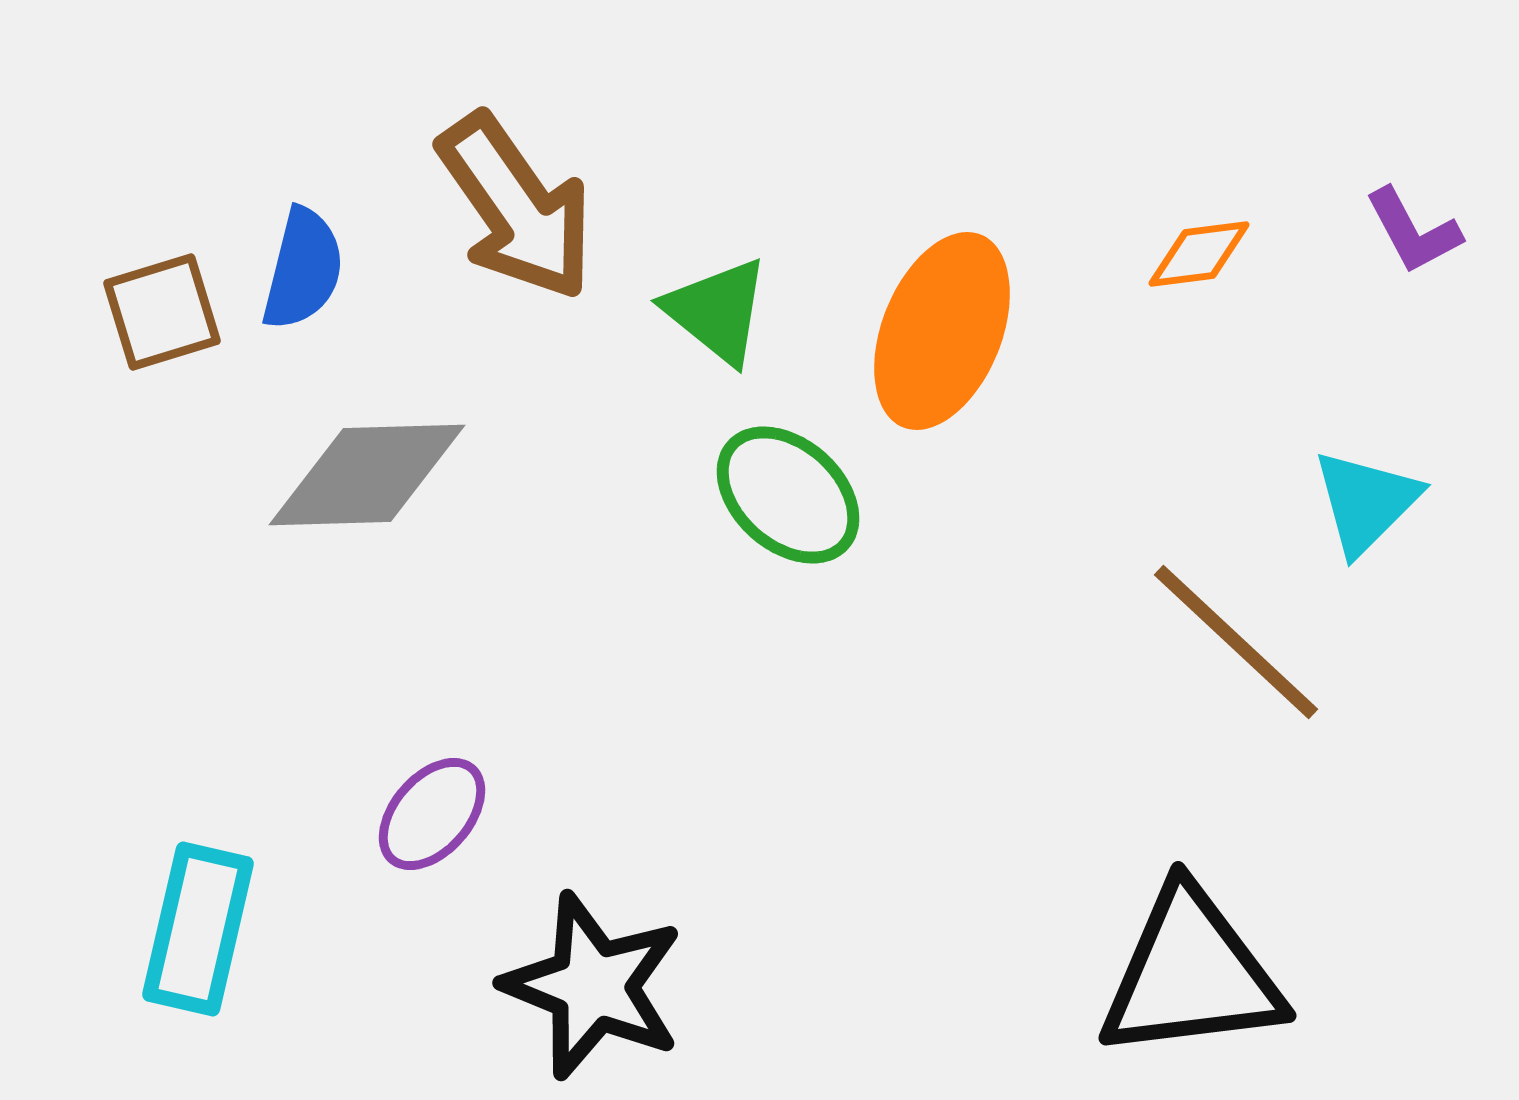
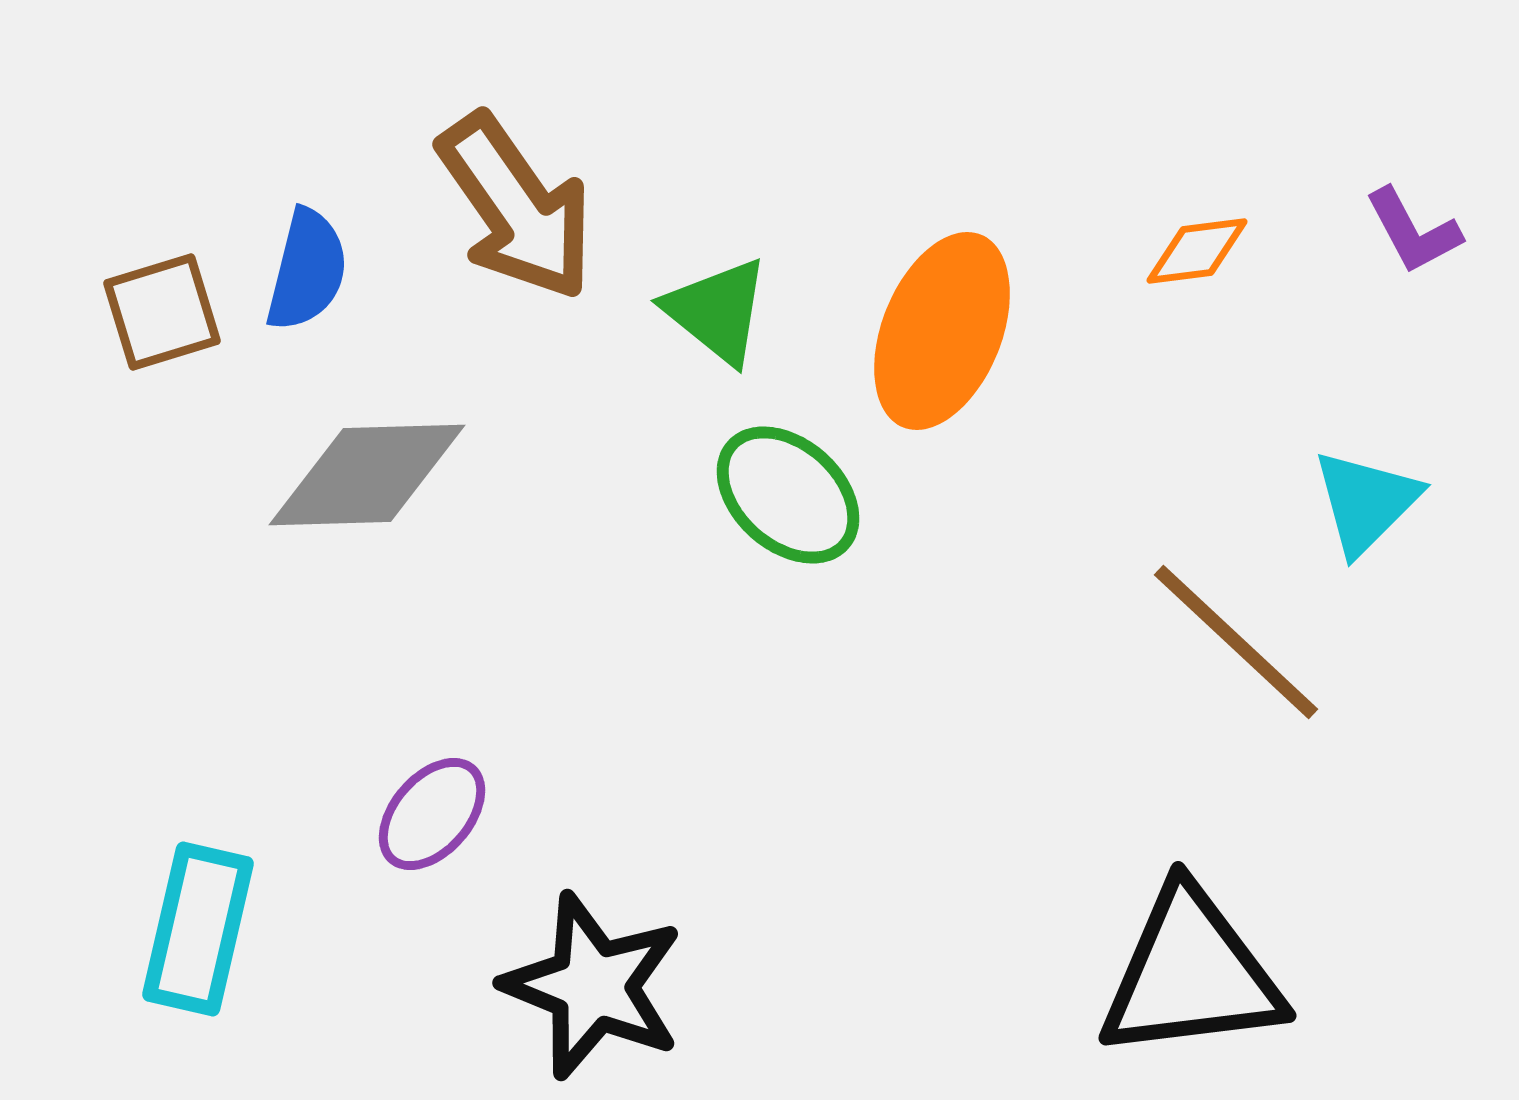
orange diamond: moved 2 px left, 3 px up
blue semicircle: moved 4 px right, 1 px down
